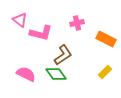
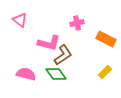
pink L-shape: moved 8 px right, 10 px down
pink semicircle: rotated 12 degrees counterclockwise
